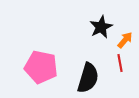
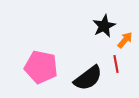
black star: moved 3 px right, 1 px up
red line: moved 4 px left, 1 px down
black semicircle: rotated 36 degrees clockwise
